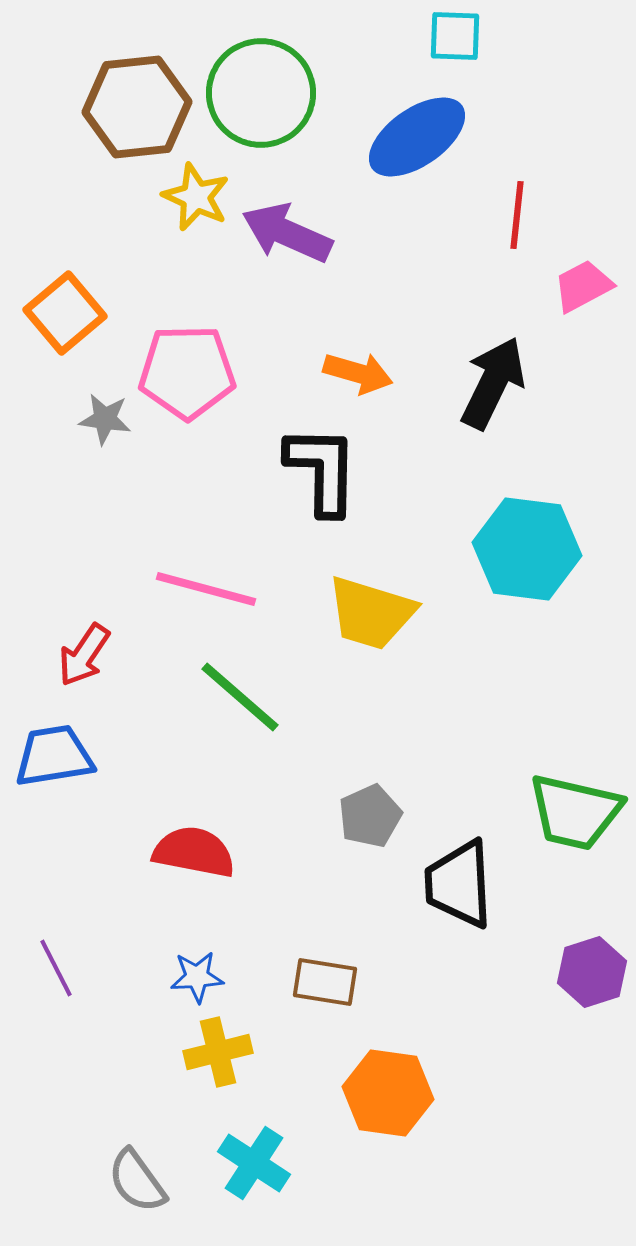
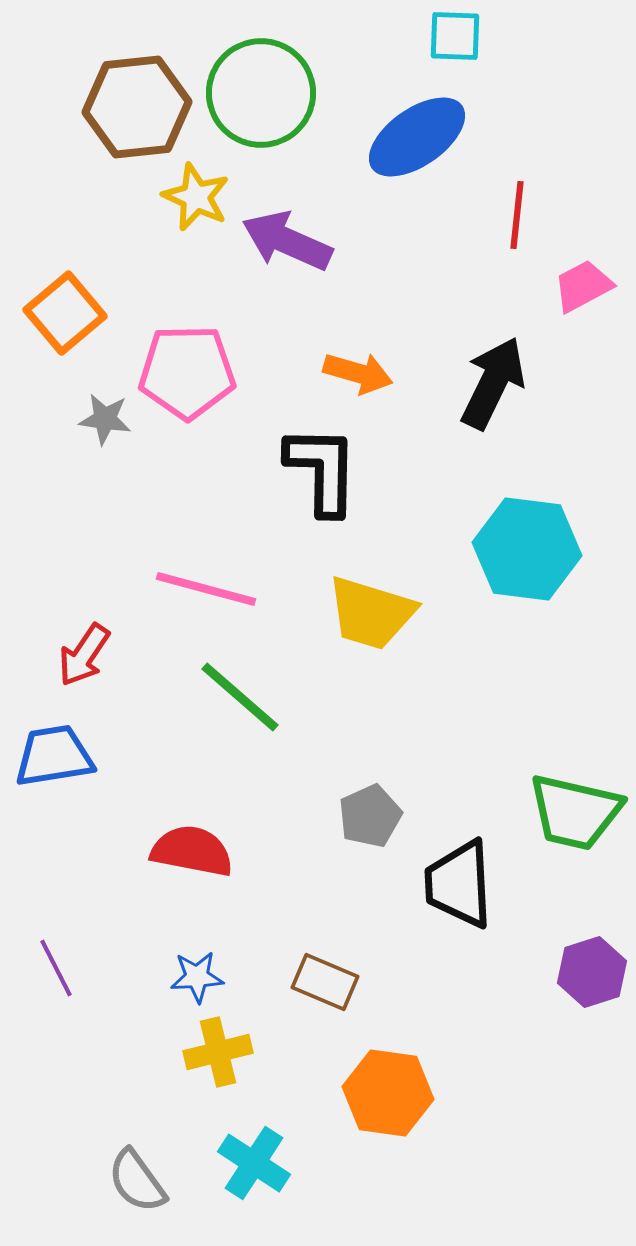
purple arrow: moved 8 px down
red semicircle: moved 2 px left, 1 px up
brown rectangle: rotated 14 degrees clockwise
